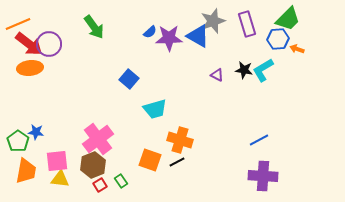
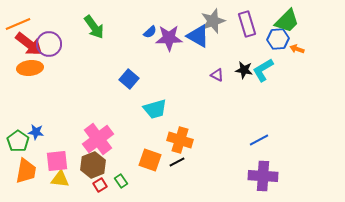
green trapezoid: moved 1 px left, 2 px down
